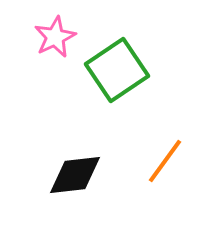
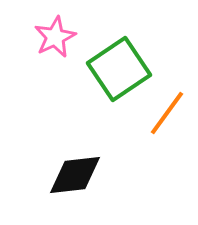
green square: moved 2 px right, 1 px up
orange line: moved 2 px right, 48 px up
